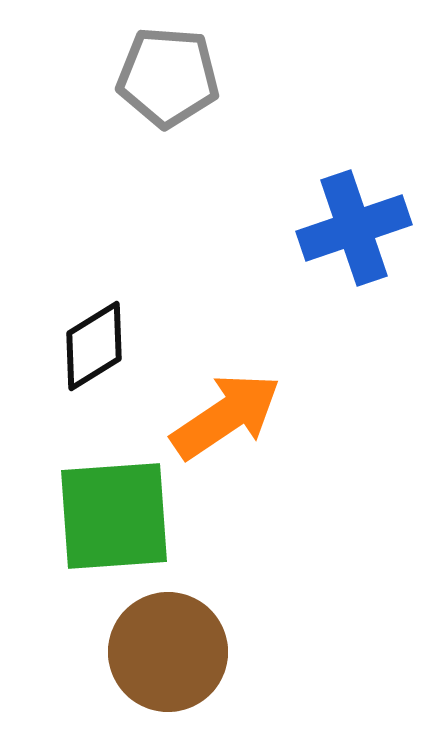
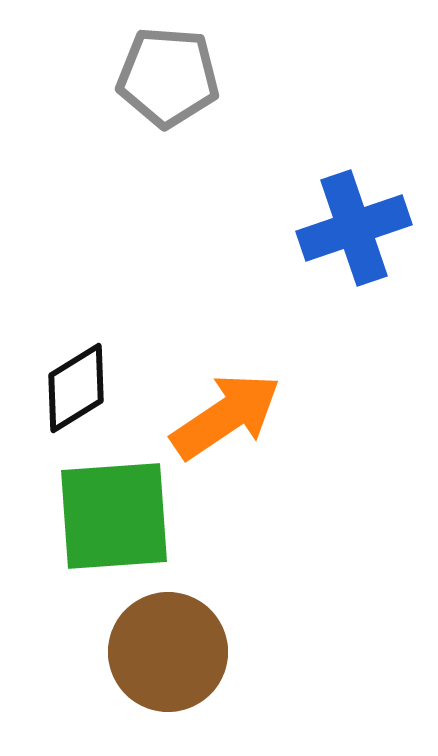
black diamond: moved 18 px left, 42 px down
